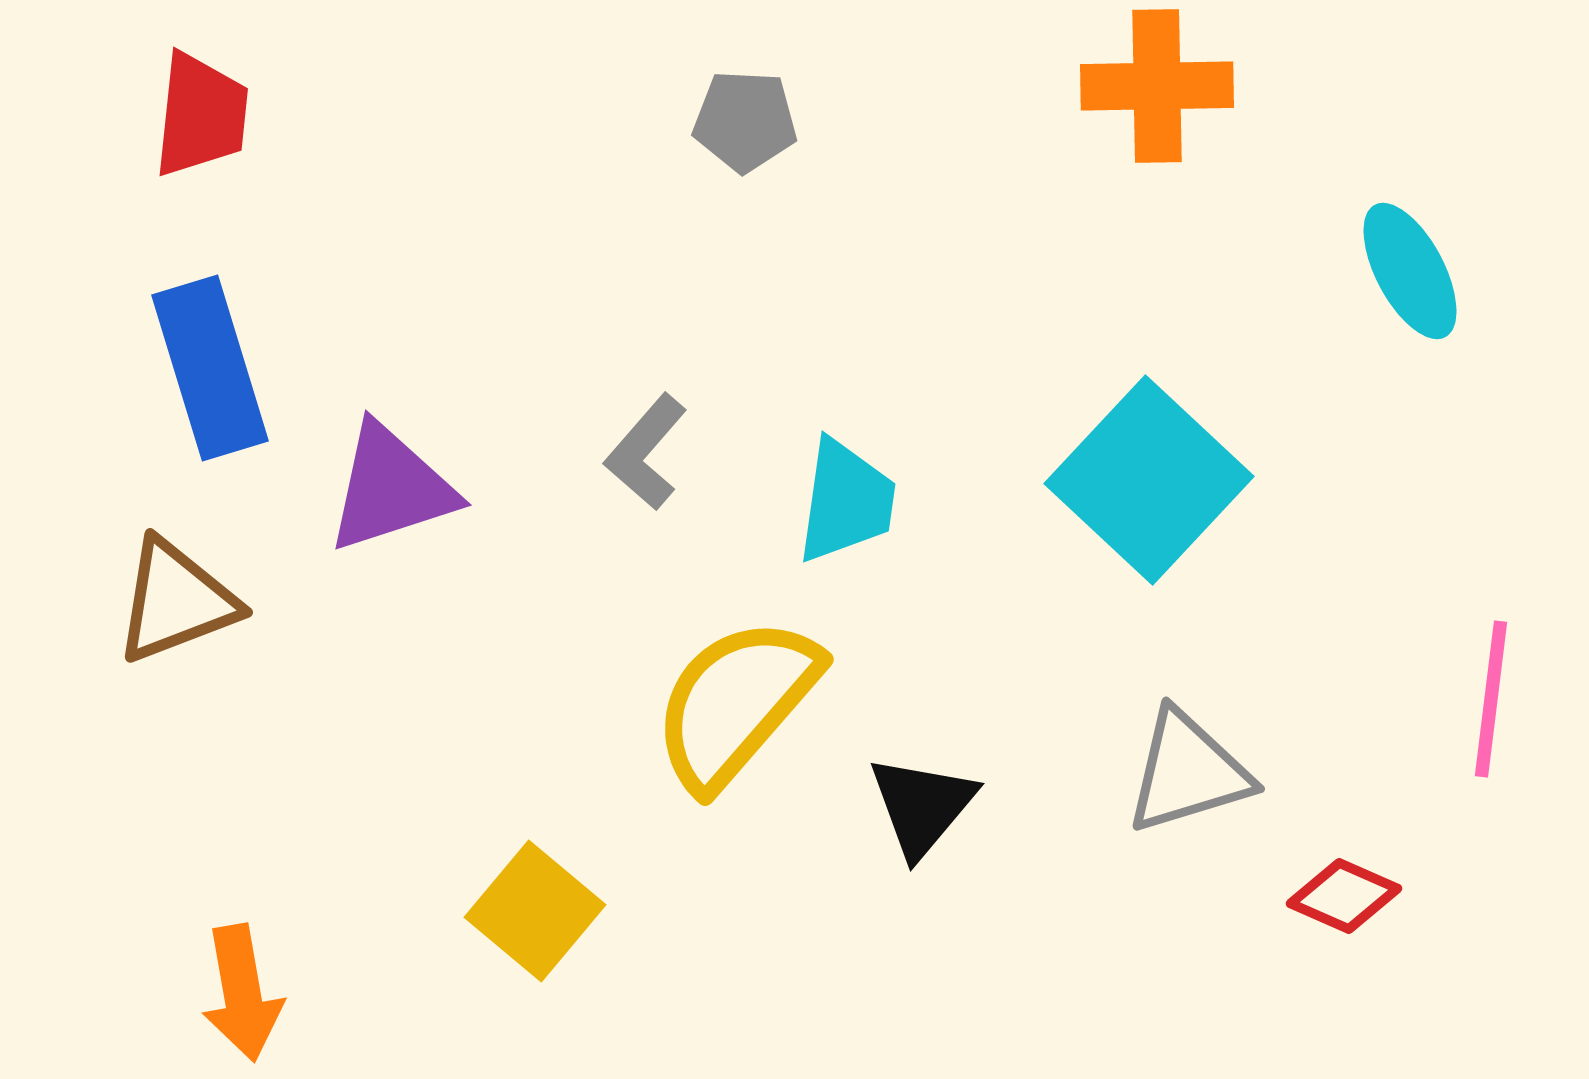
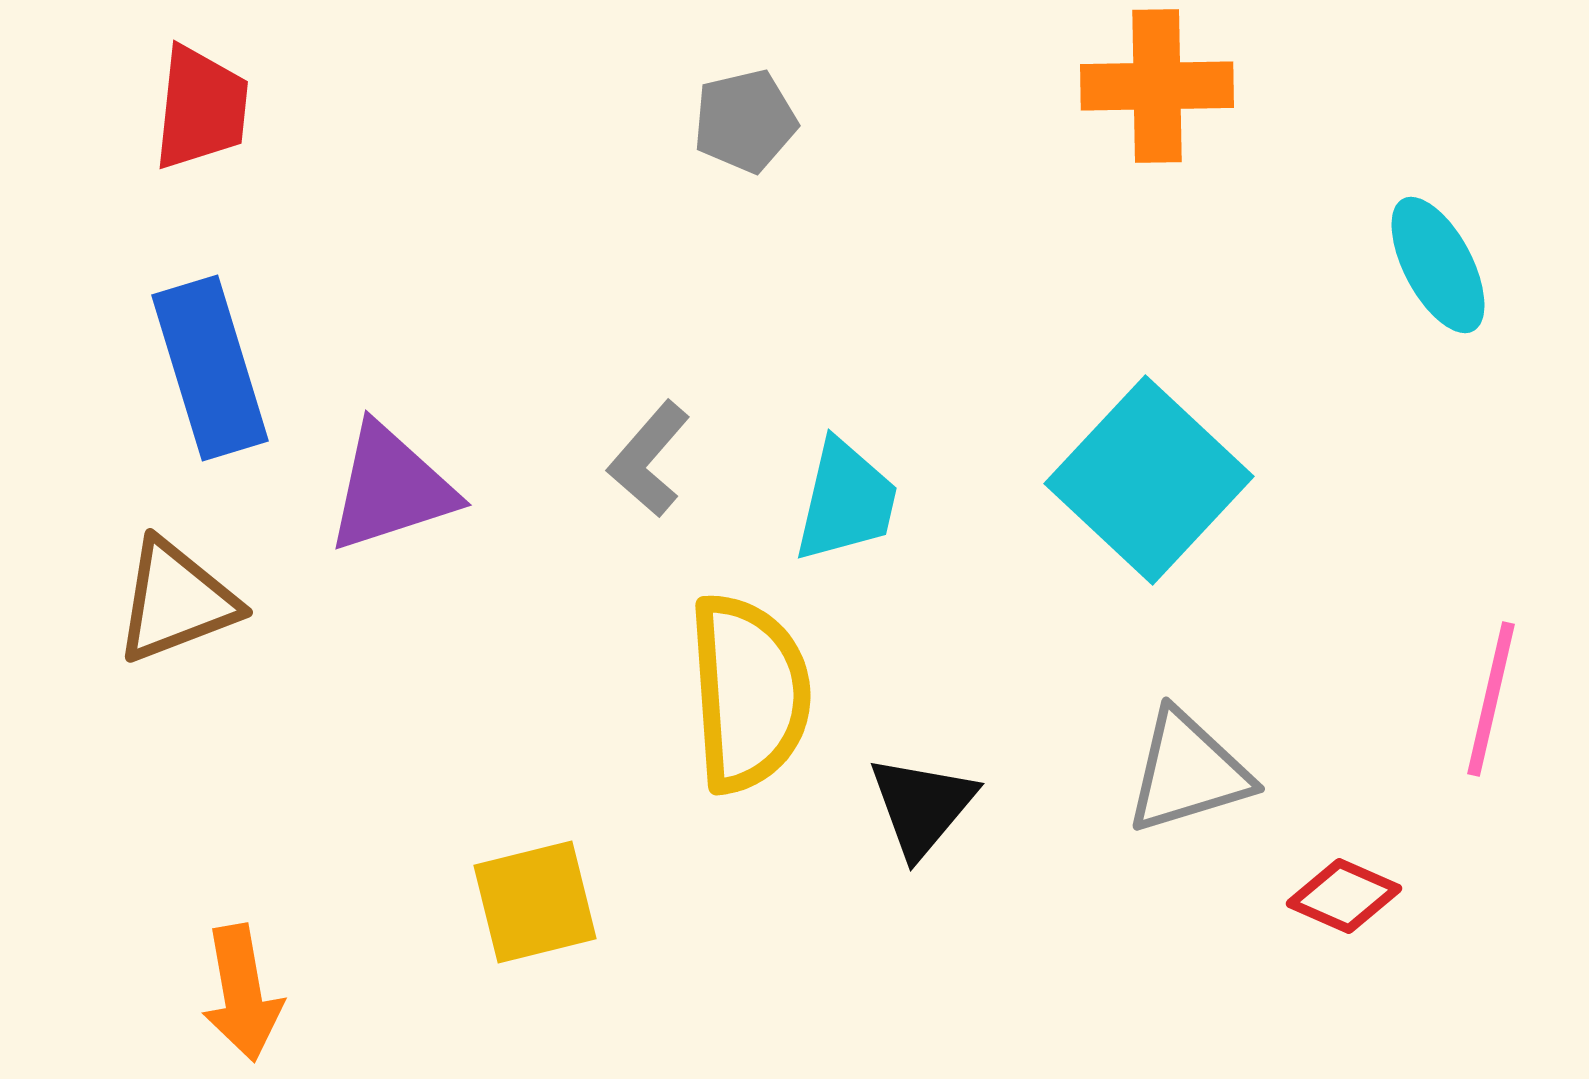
red trapezoid: moved 7 px up
gray pentagon: rotated 16 degrees counterclockwise
cyan ellipse: moved 28 px right, 6 px up
gray L-shape: moved 3 px right, 7 px down
cyan trapezoid: rotated 5 degrees clockwise
pink line: rotated 6 degrees clockwise
yellow semicircle: moved 13 px right, 10 px up; rotated 135 degrees clockwise
yellow square: moved 9 px up; rotated 36 degrees clockwise
